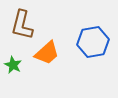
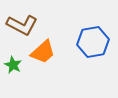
brown L-shape: rotated 76 degrees counterclockwise
orange trapezoid: moved 4 px left, 1 px up
